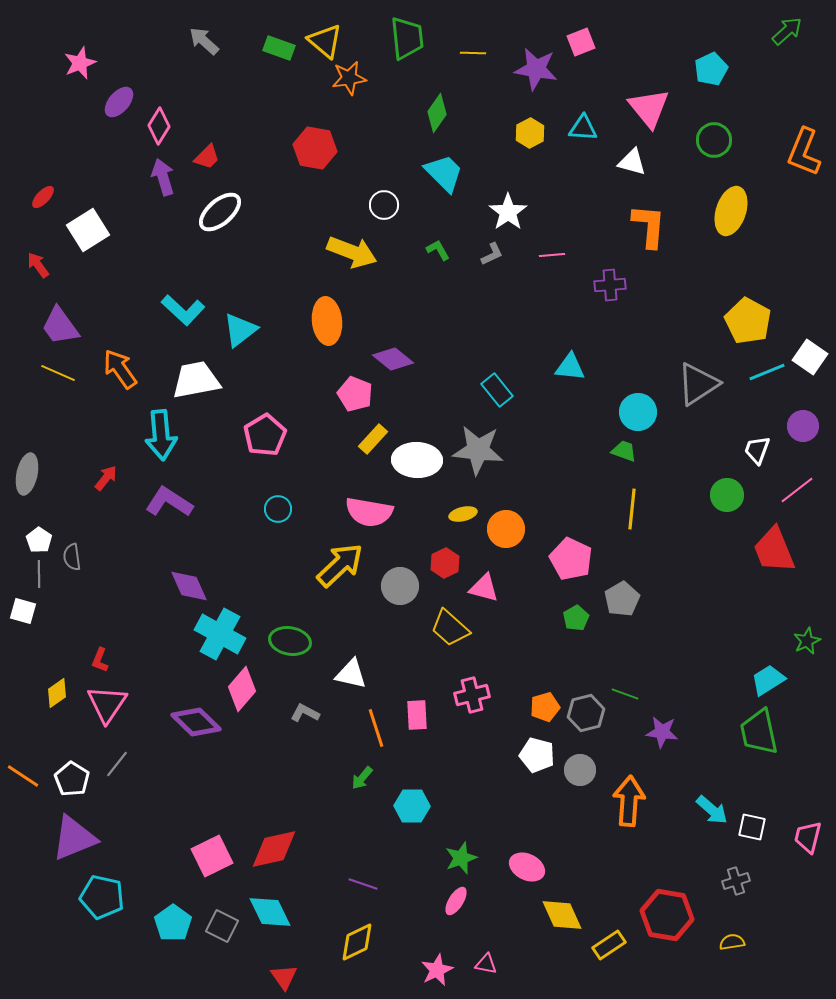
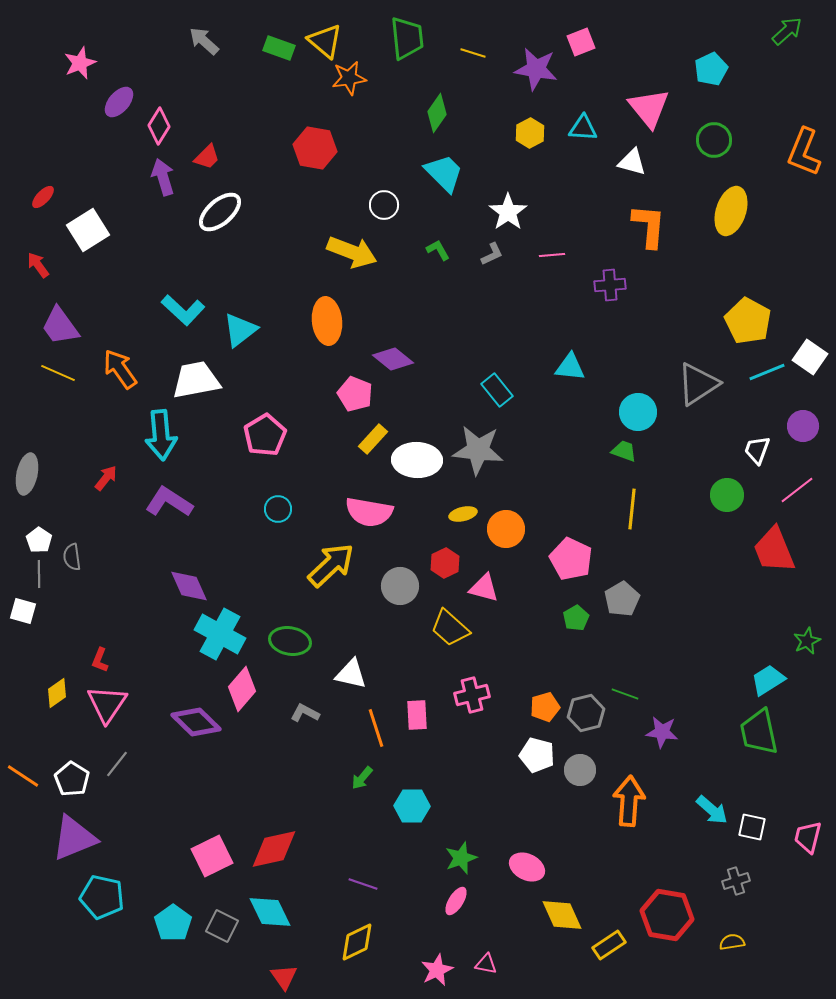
yellow line at (473, 53): rotated 15 degrees clockwise
yellow arrow at (340, 565): moved 9 px left
